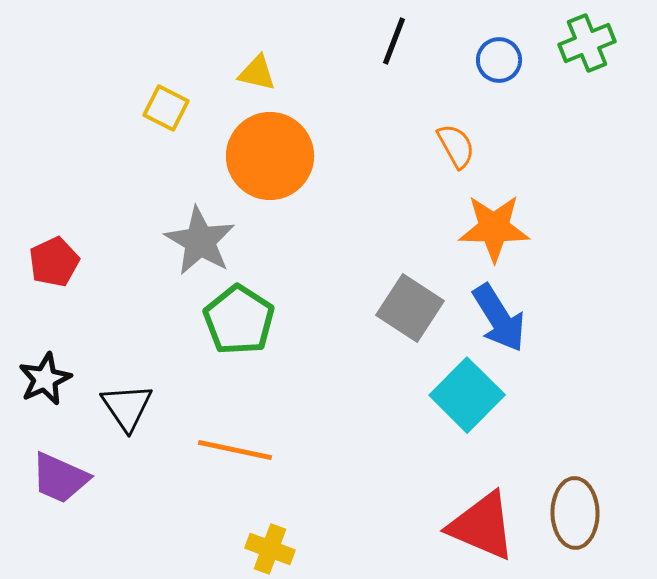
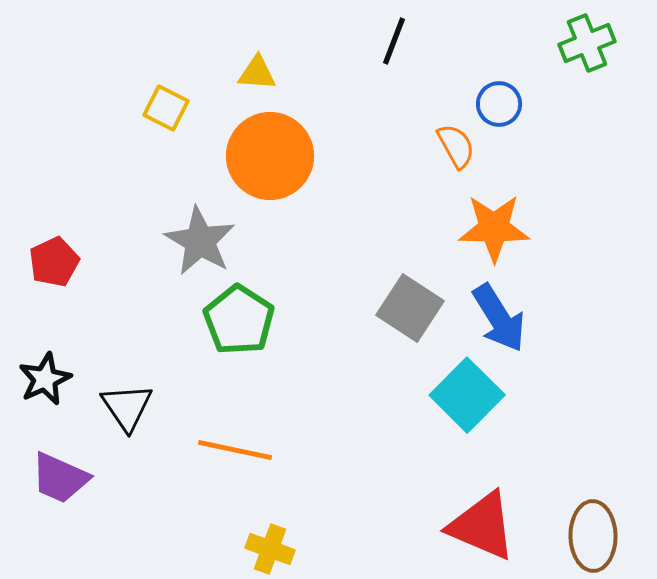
blue circle: moved 44 px down
yellow triangle: rotated 9 degrees counterclockwise
brown ellipse: moved 18 px right, 23 px down
